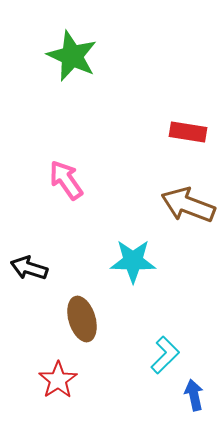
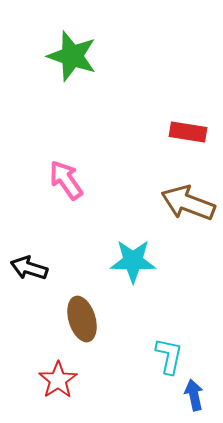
green star: rotated 6 degrees counterclockwise
brown arrow: moved 2 px up
cyan L-shape: moved 4 px right, 1 px down; rotated 33 degrees counterclockwise
